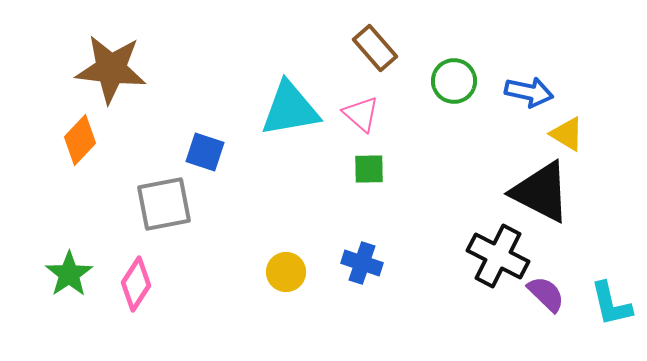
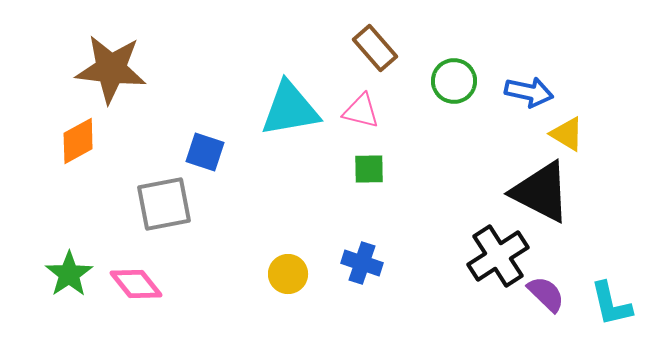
pink triangle: moved 3 px up; rotated 27 degrees counterclockwise
orange diamond: moved 2 px left, 1 px down; rotated 18 degrees clockwise
black cross: rotated 30 degrees clockwise
yellow circle: moved 2 px right, 2 px down
pink diamond: rotated 72 degrees counterclockwise
